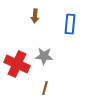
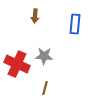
blue rectangle: moved 5 px right
